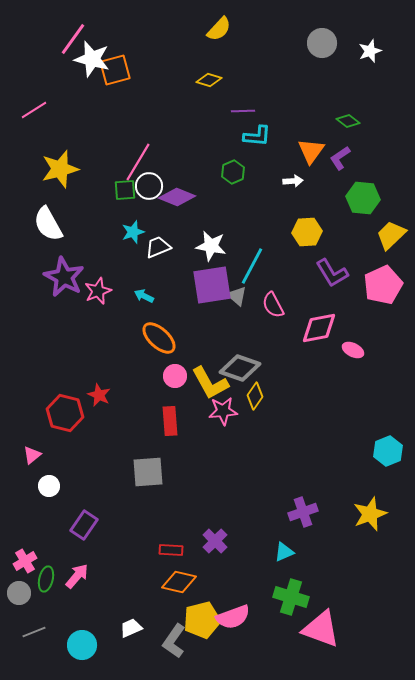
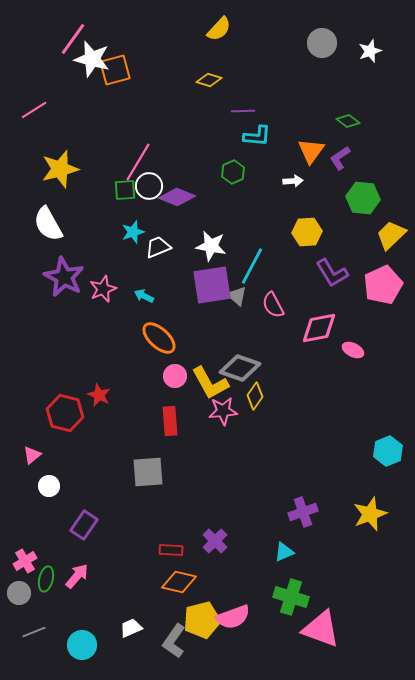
pink star at (98, 291): moved 5 px right, 2 px up
